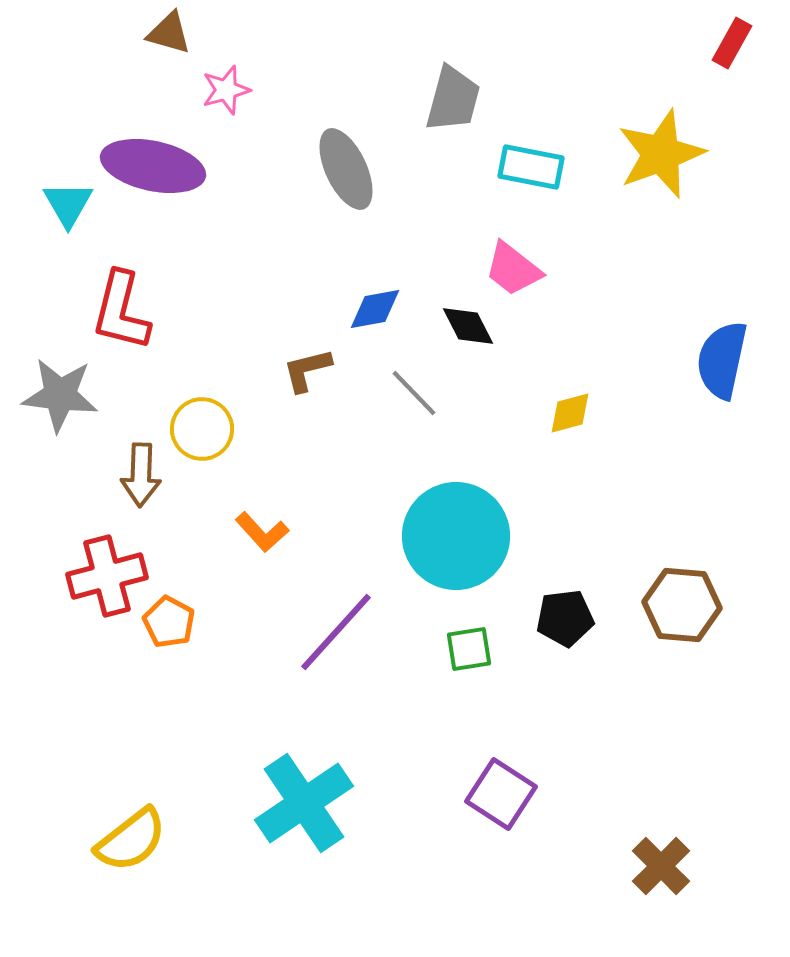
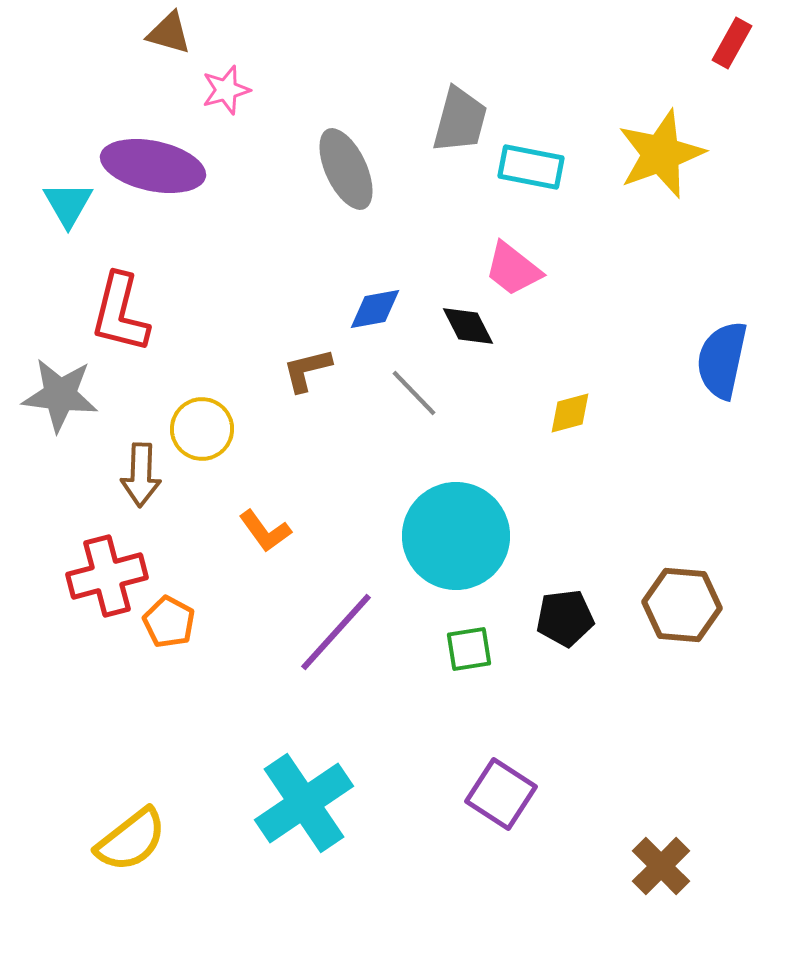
gray trapezoid: moved 7 px right, 21 px down
red L-shape: moved 1 px left, 2 px down
orange L-shape: moved 3 px right, 1 px up; rotated 6 degrees clockwise
